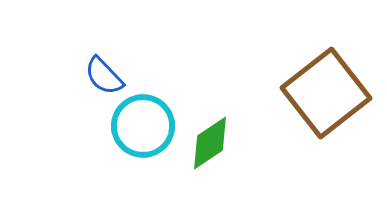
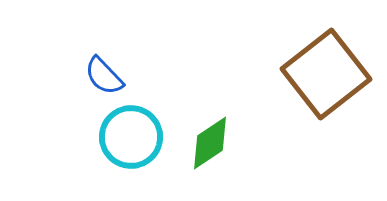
brown square: moved 19 px up
cyan circle: moved 12 px left, 11 px down
